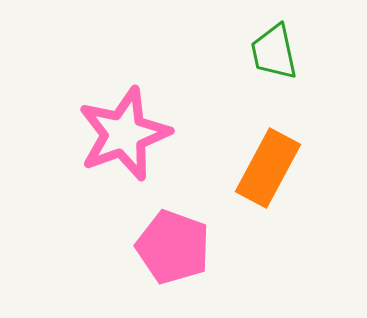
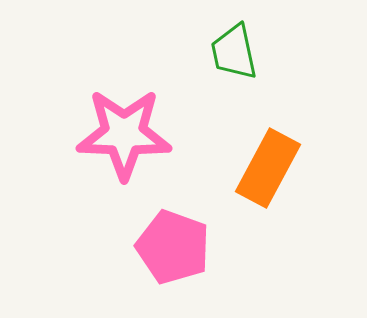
green trapezoid: moved 40 px left
pink star: rotated 22 degrees clockwise
